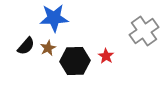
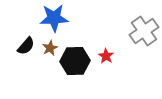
brown star: moved 2 px right
